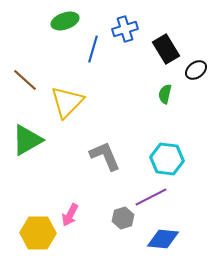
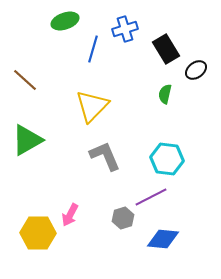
yellow triangle: moved 25 px right, 4 px down
